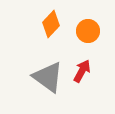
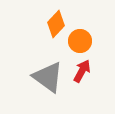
orange diamond: moved 5 px right
orange circle: moved 8 px left, 10 px down
